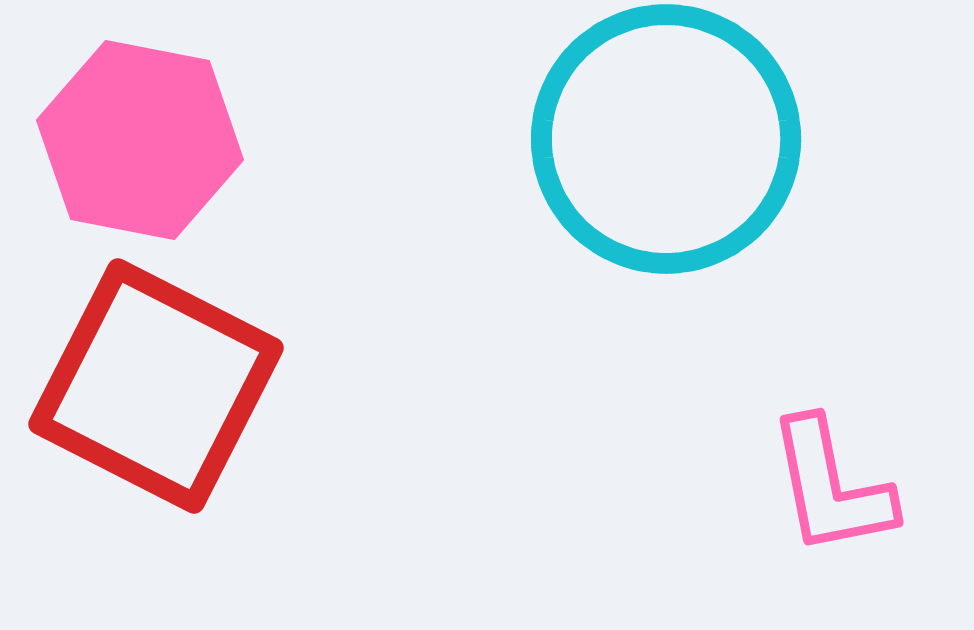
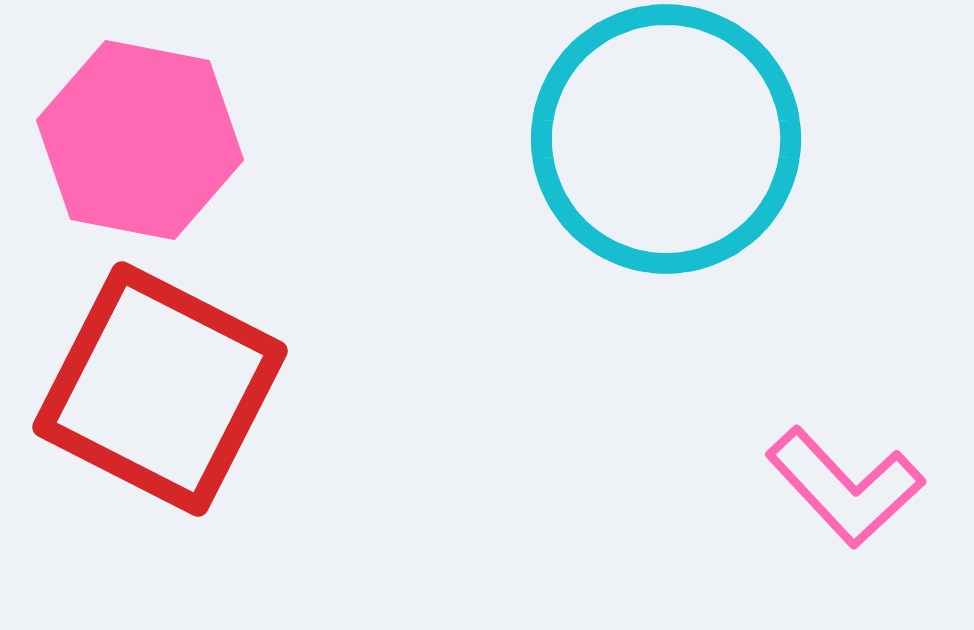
red square: moved 4 px right, 3 px down
pink L-shape: moved 14 px right; rotated 32 degrees counterclockwise
